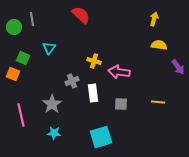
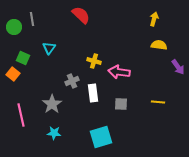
orange square: rotated 16 degrees clockwise
